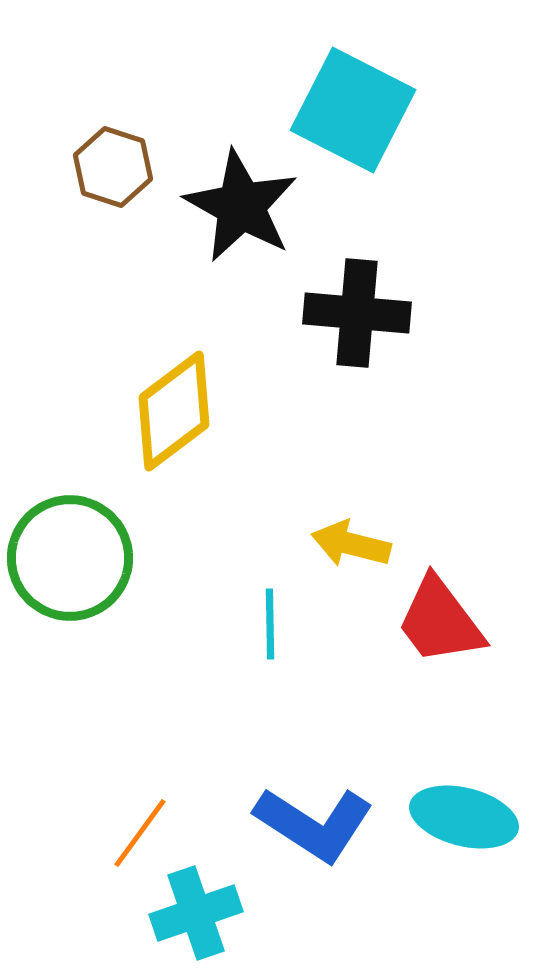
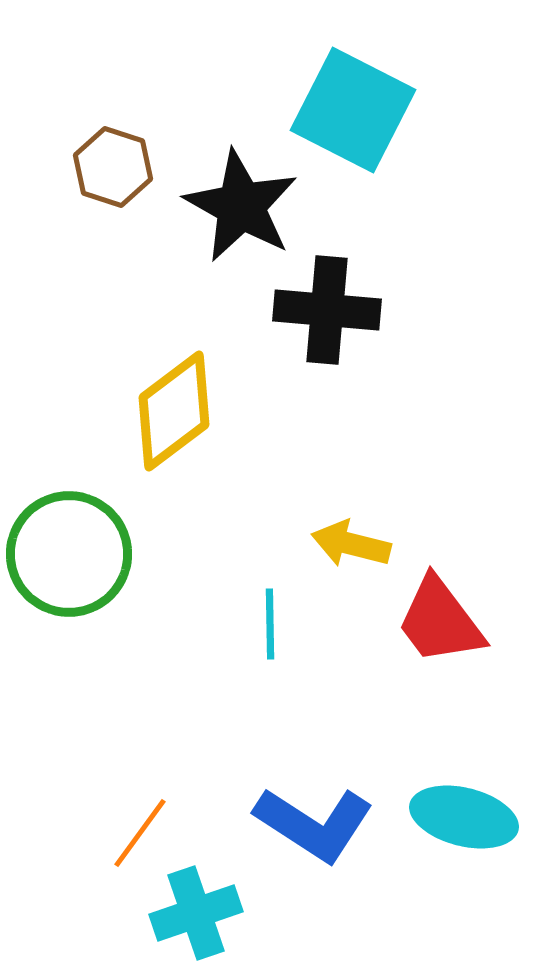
black cross: moved 30 px left, 3 px up
green circle: moved 1 px left, 4 px up
